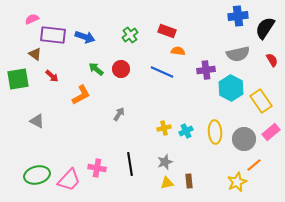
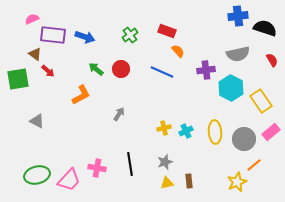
black semicircle: rotated 75 degrees clockwise
orange semicircle: rotated 40 degrees clockwise
red arrow: moved 4 px left, 5 px up
